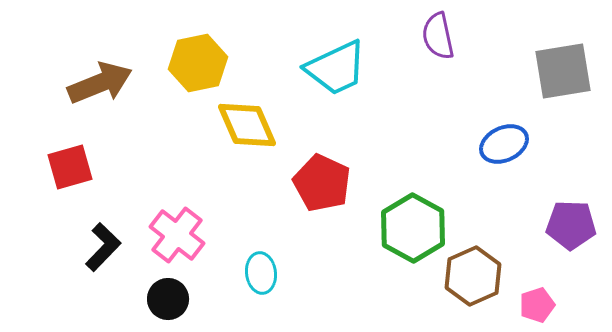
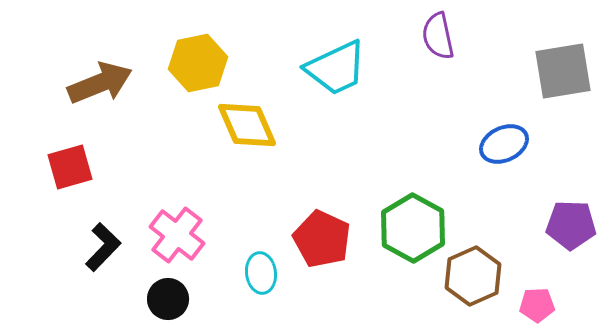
red pentagon: moved 56 px down
pink pentagon: rotated 16 degrees clockwise
